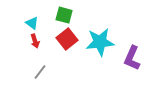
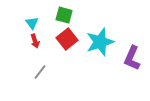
cyan triangle: rotated 16 degrees clockwise
cyan star: rotated 12 degrees counterclockwise
